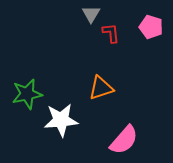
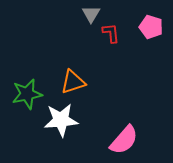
orange triangle: moved 28 px left, 6 px up
